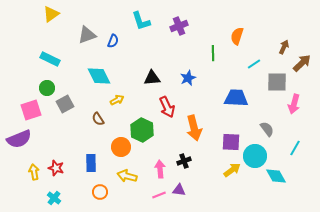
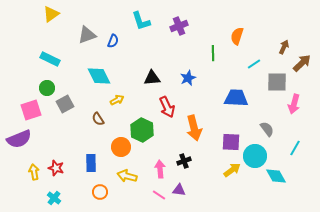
pink line at (159, 195): rotated 56 degrees clockwise
